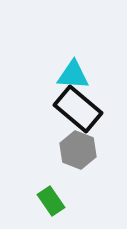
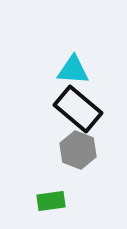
cyan triangle: moved 5 px up
green rectangle: rotated 64 degrees counterclockwise
